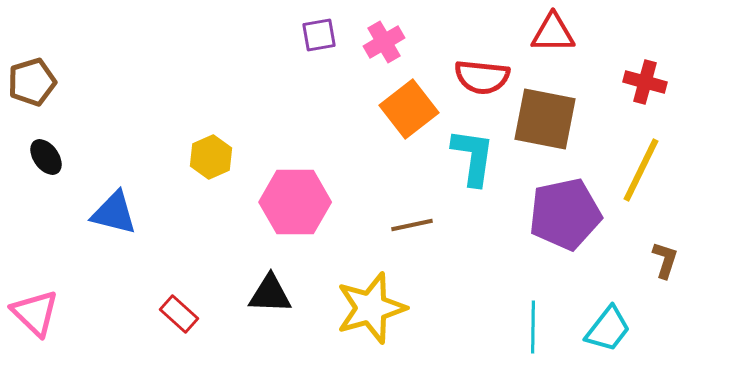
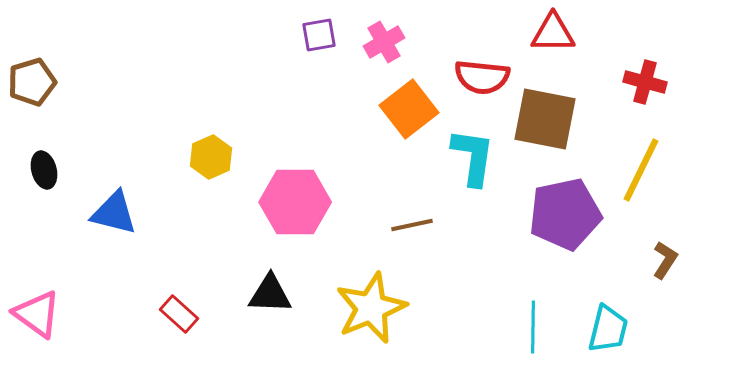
black ellipse: moved 2 px left, 13 px down; rotated 21 degrees clockwise
brown L-shape: rotated 15 degrees clockwise
yellow star: rotated 6 degrees counterclockwise
pink triangle: moved 2 px right, 1 px down; rotated 8 degrees counterclockwise
cyan trapezoid: rotated 24 degrees counterclockwise
